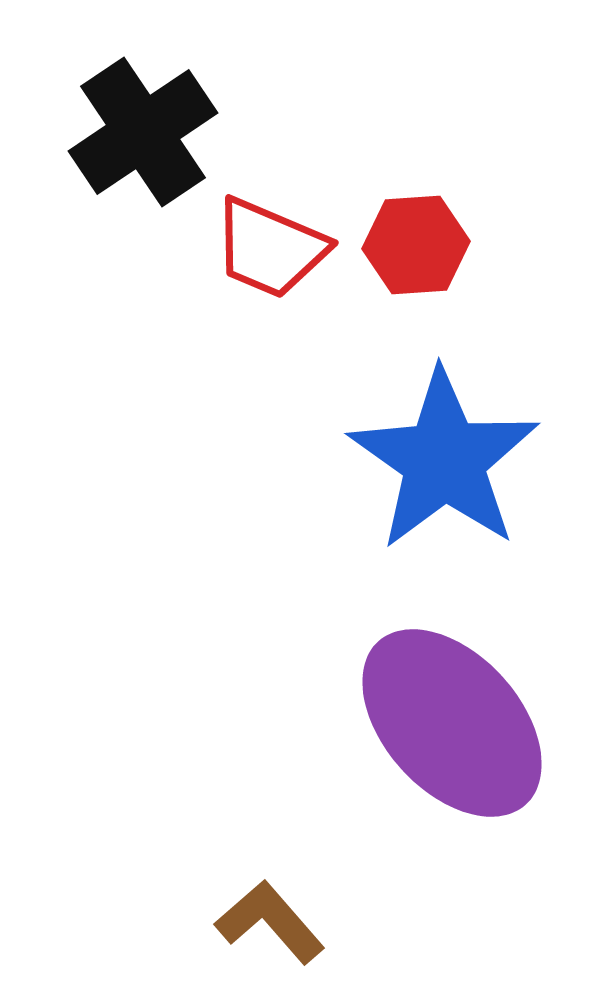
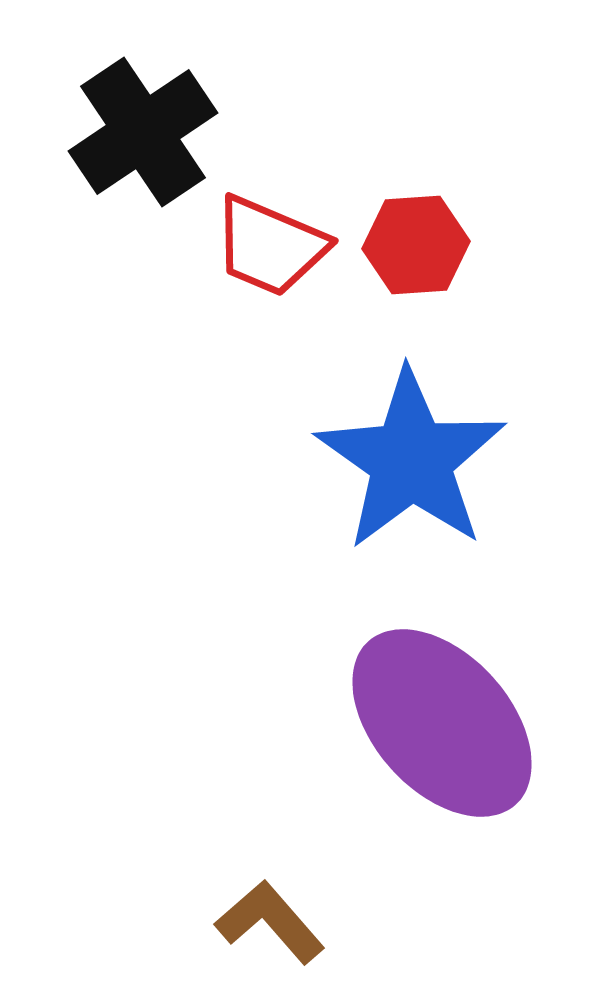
red trapezoid: moved 2 px up
blue star: moved 33 px left
purple ellipse: moved 10 px left
